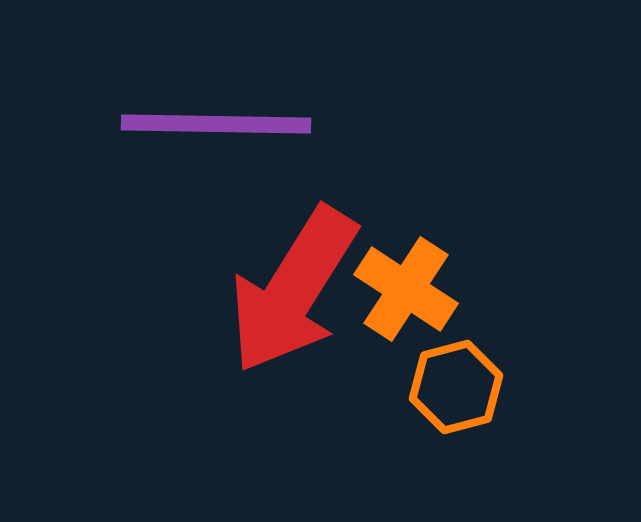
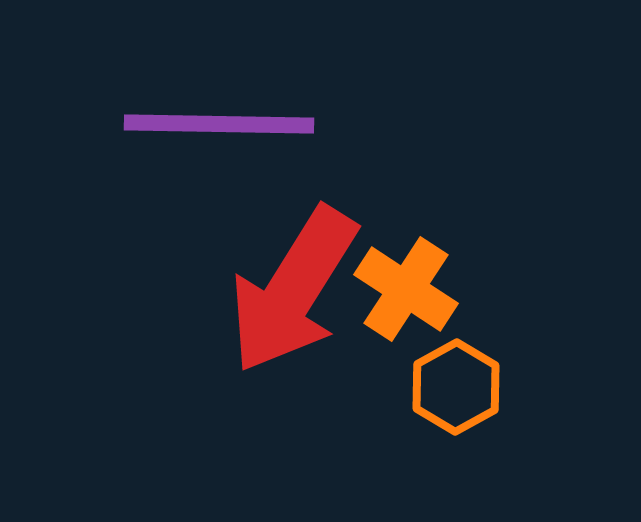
purple line: moved 3 px right
orange hexagon: rotated 14 degrees counterclockwise
